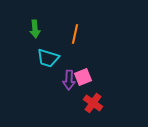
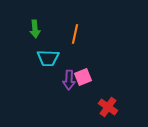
cyan trapezoid: rotated 15 degrees counterclockwise
red cross: moved 15 px right, 4 px down
